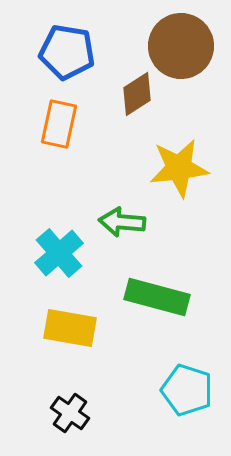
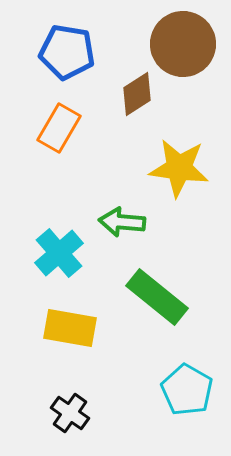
brown circle: moved 2 px right, 2 px up
orange rectangle: moved 4 px down; rotated 18 degrees clockwise
yellow star: rotated 14 degrees clockwise
green rectangle: rotated 24 degrees clockwise
cyan pentagon: rotated 12 degrees clockwise
